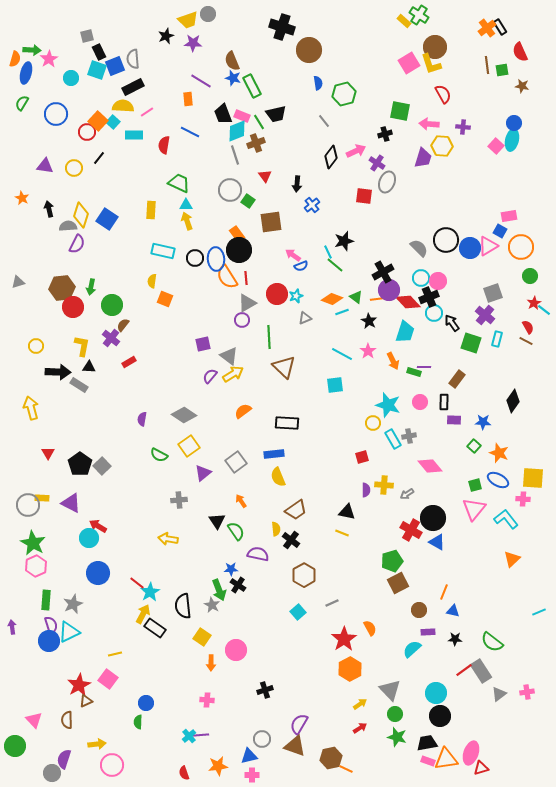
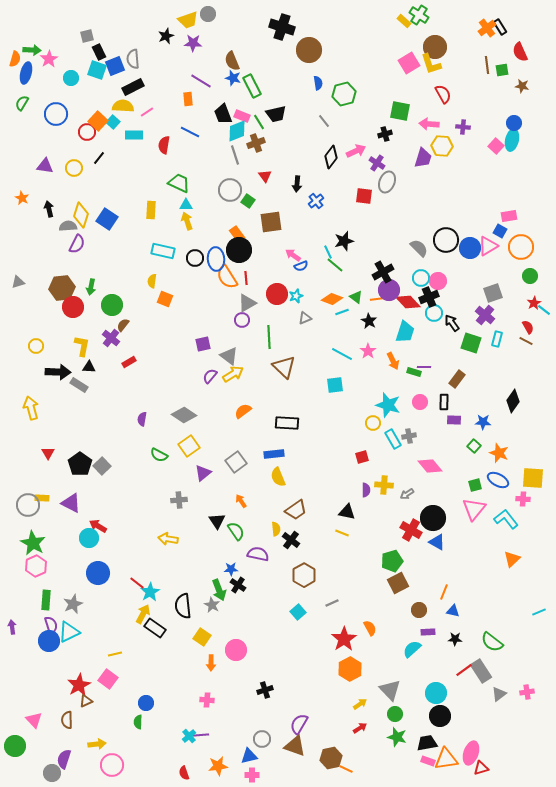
blue cross at (312, 205): moved 4 px right, 4 px up
